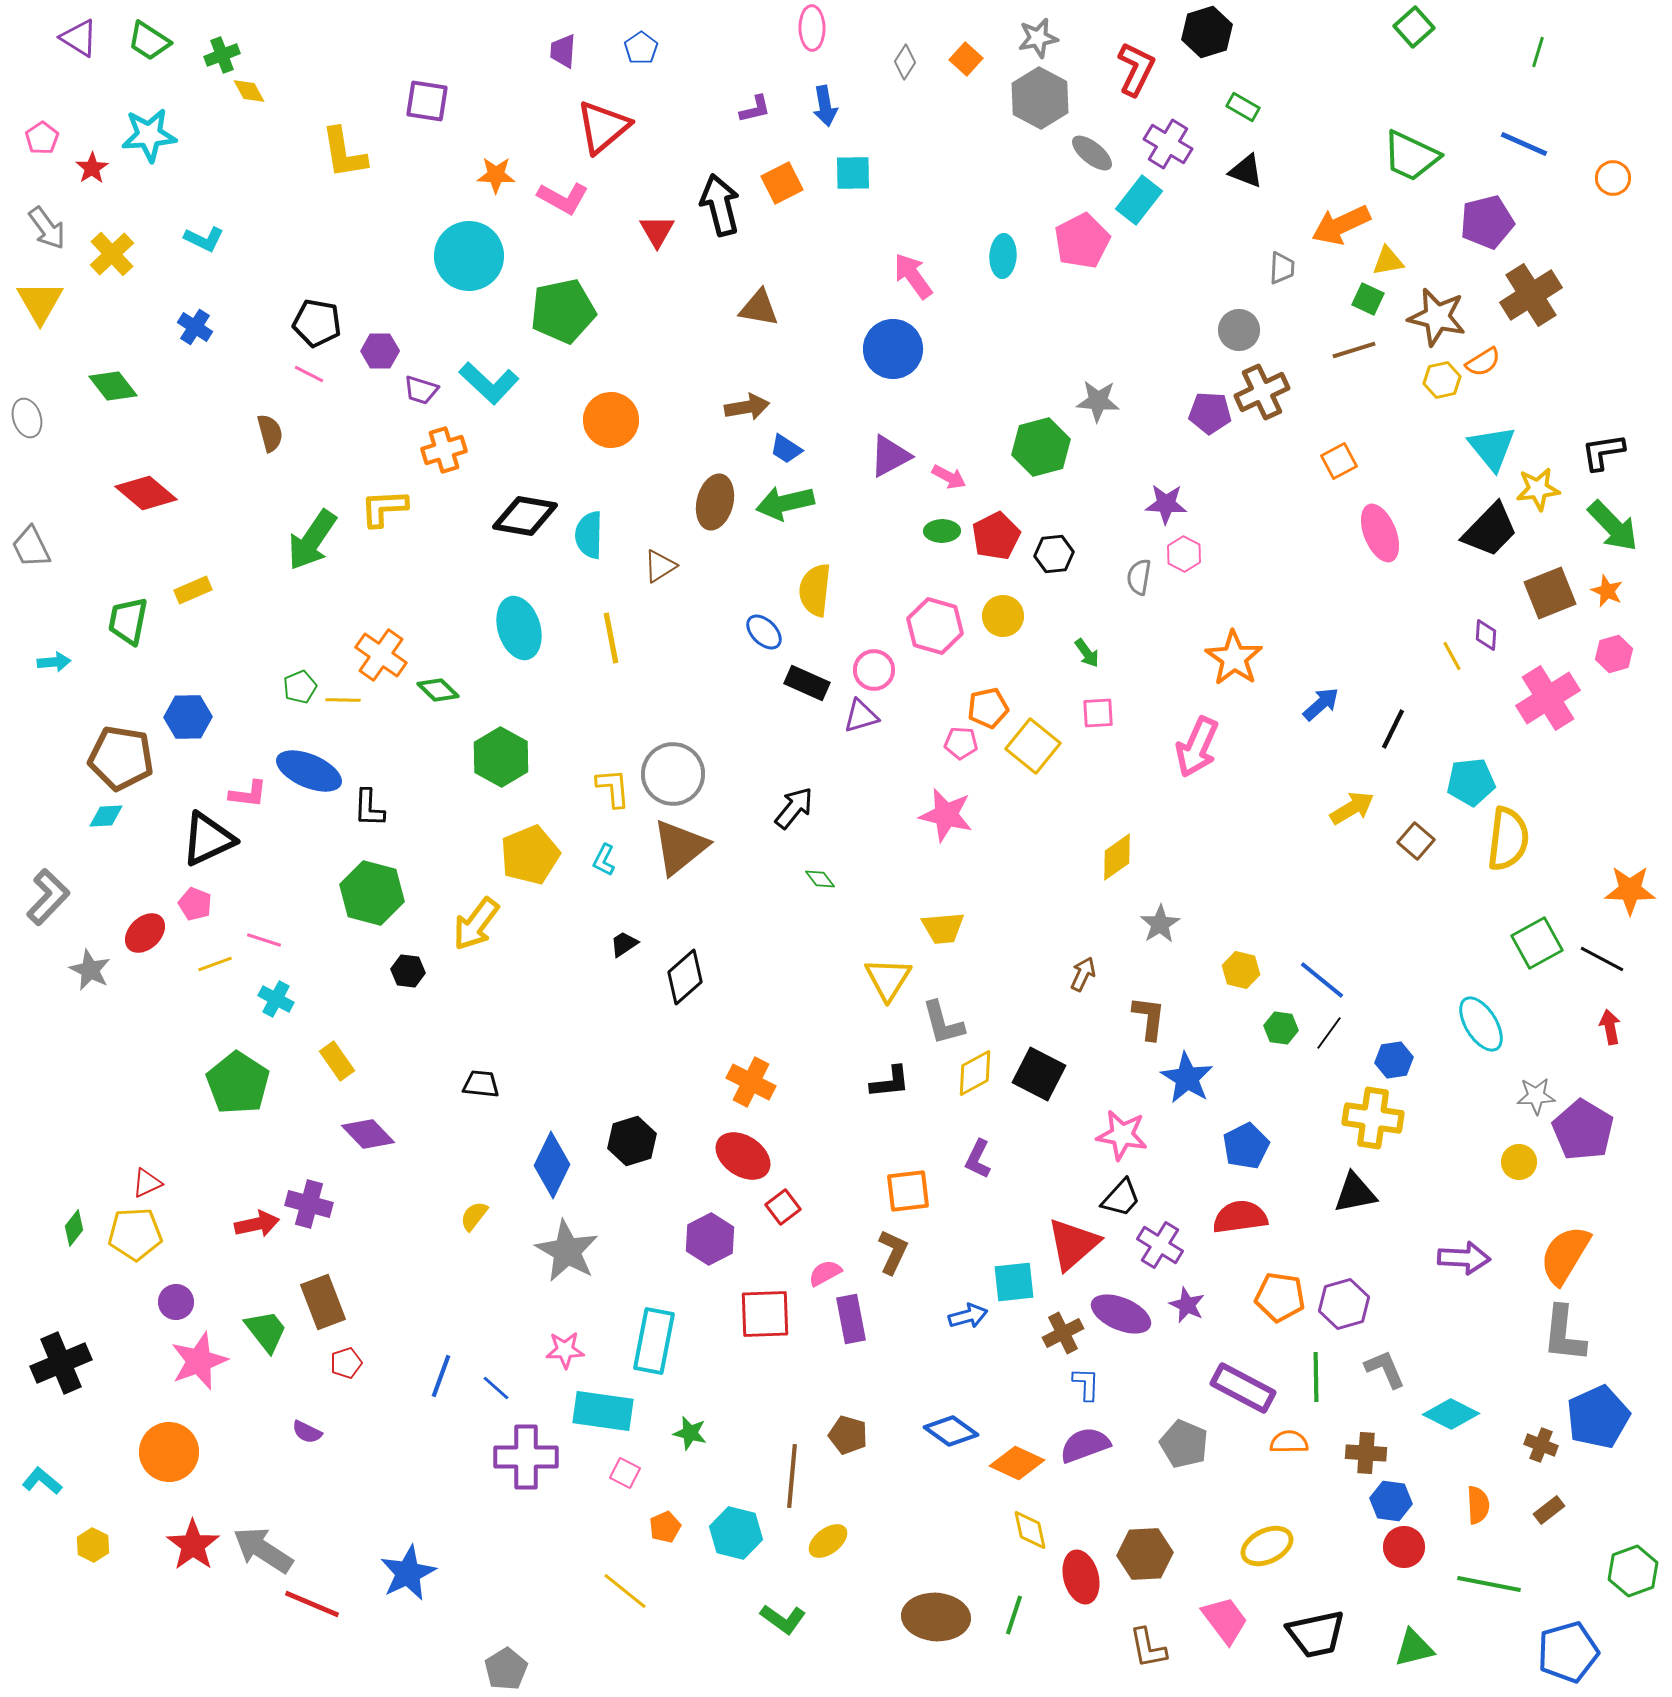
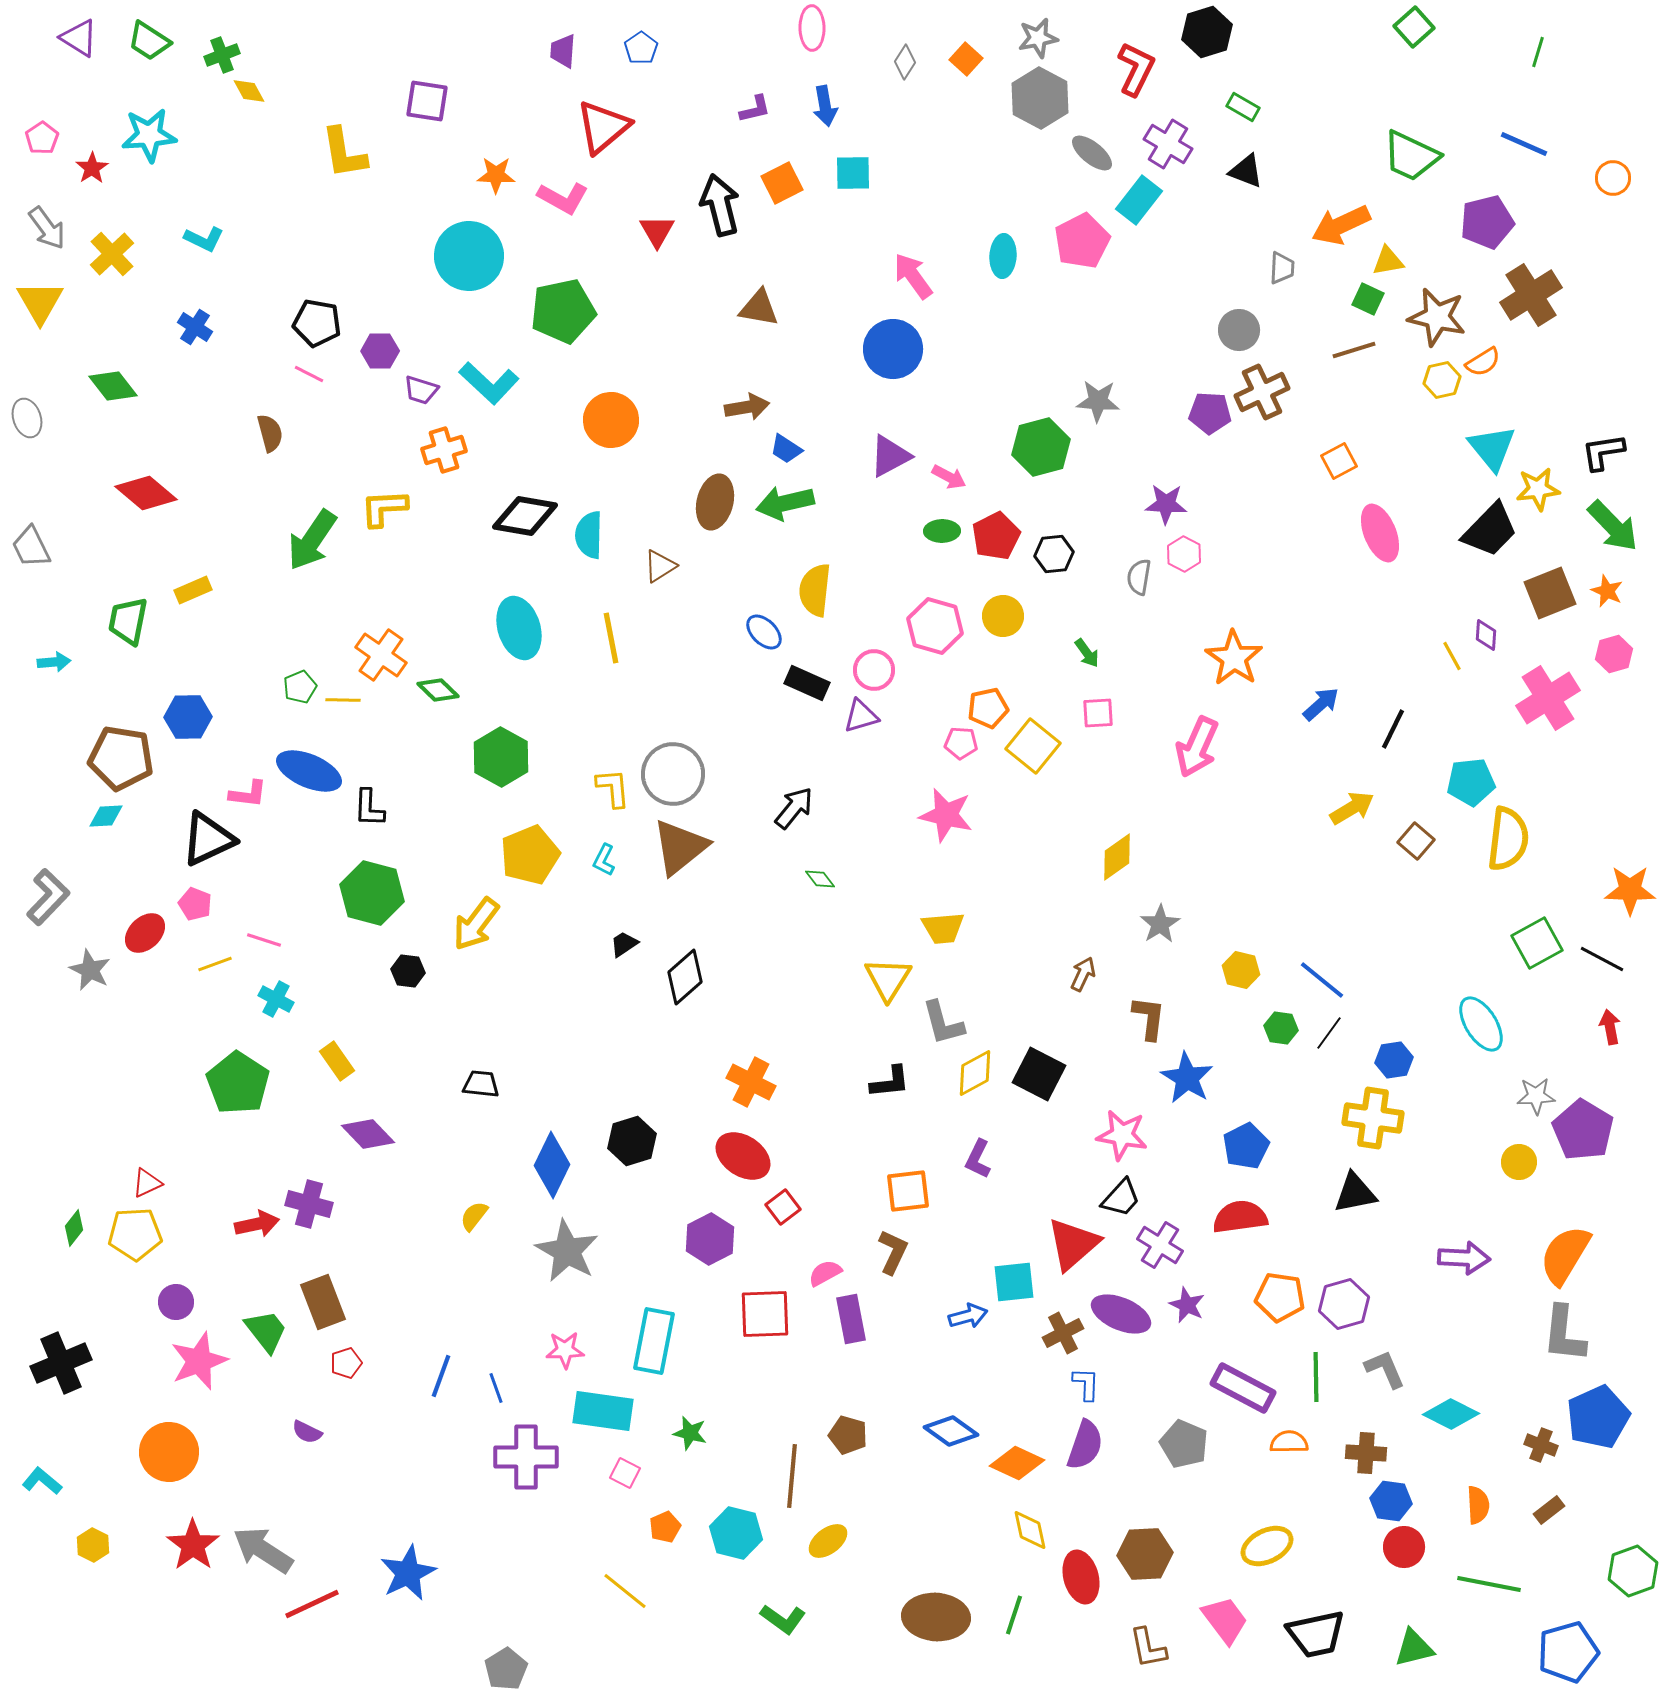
blue line at (496, 1388): rotated 28 degrees clockwise
purple semicircle at (1085, 1445): rotated 129 degrees clockwise
red line at (312, 1604): rotated 48 degrees counterclockwise
